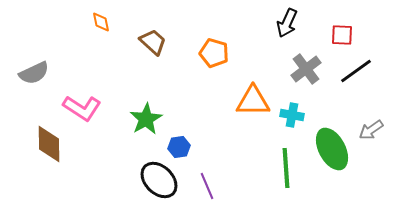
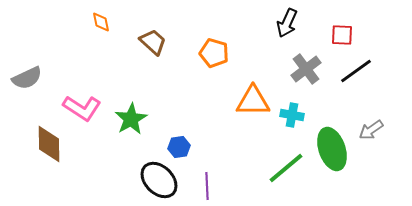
gray semicircle: moved 7 px left, 5 px down
green star: moved 15 px left
green ellipse: rotated 9 degrees clockwise
green line: rotated 54 degrees clockwise
purple line: rotated 20 degrees clockwise
